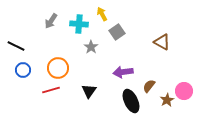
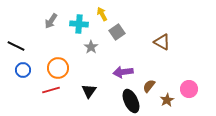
pink circle: moved 5 px right, 2 px up
